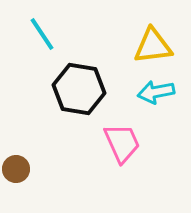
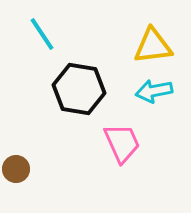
cyan arrow: moved 2 px left, 1 px up
